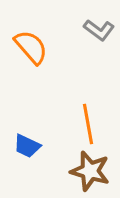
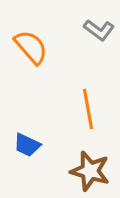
orange line: moved 15 px up
blue trapezoid: moved 1 px up
